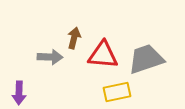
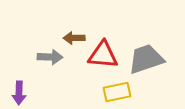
brown arrow: rotated 105 degrees counterclockwise
